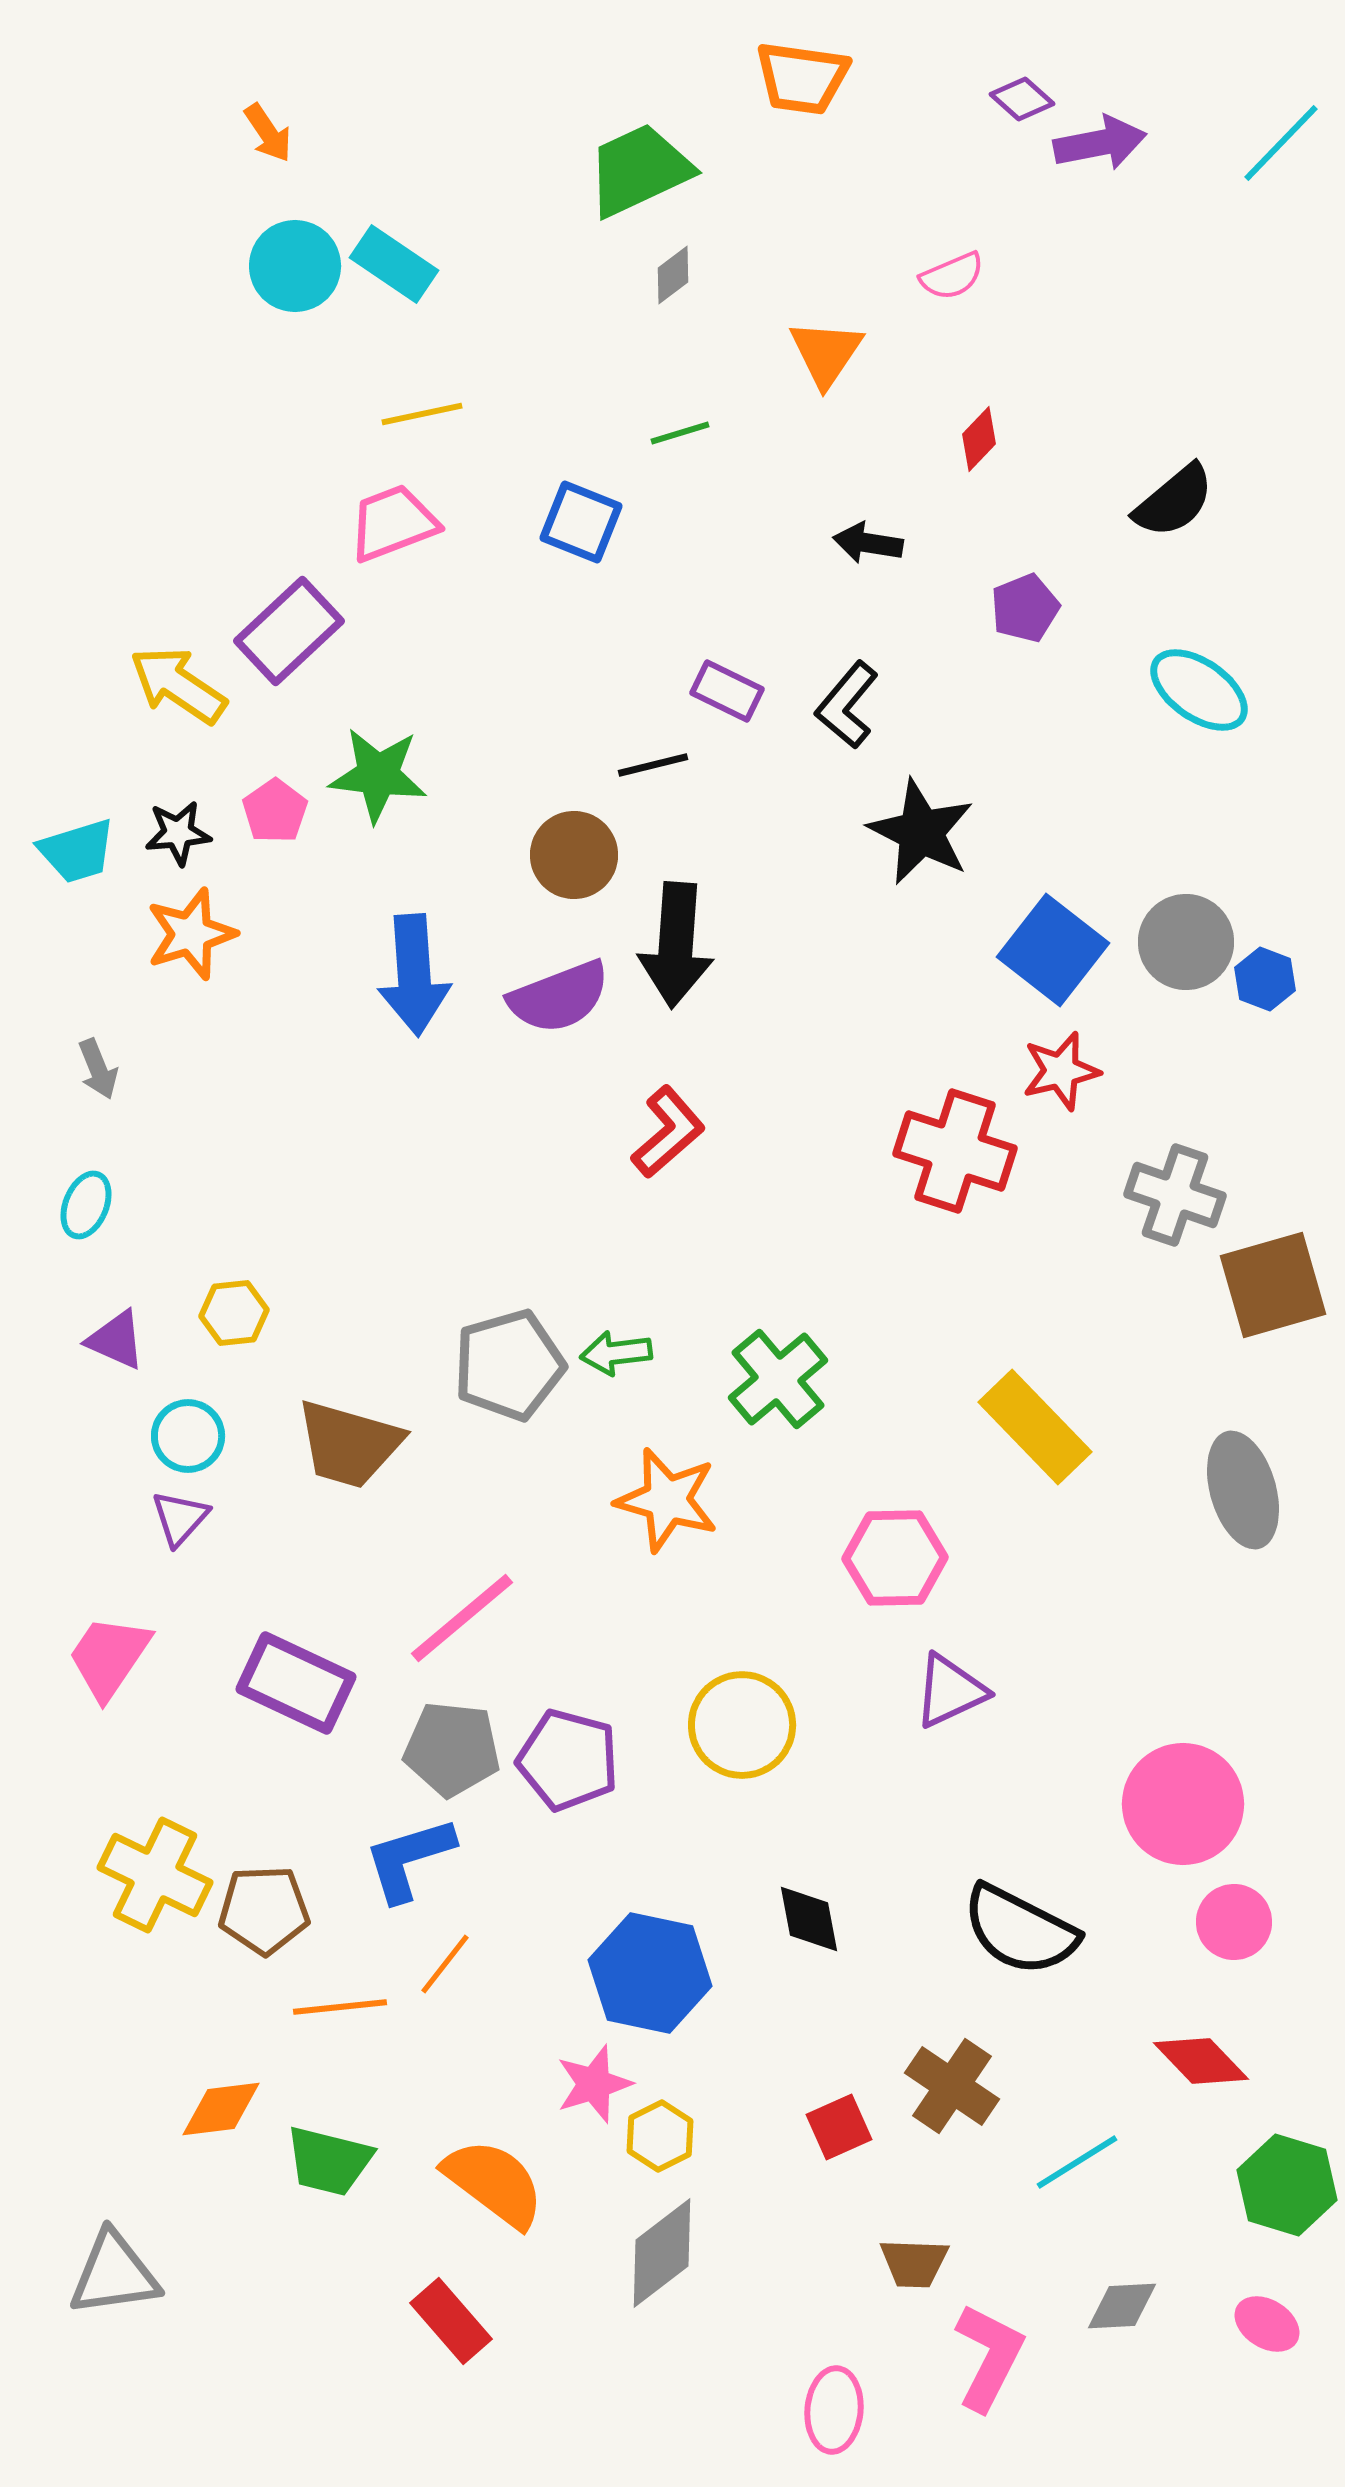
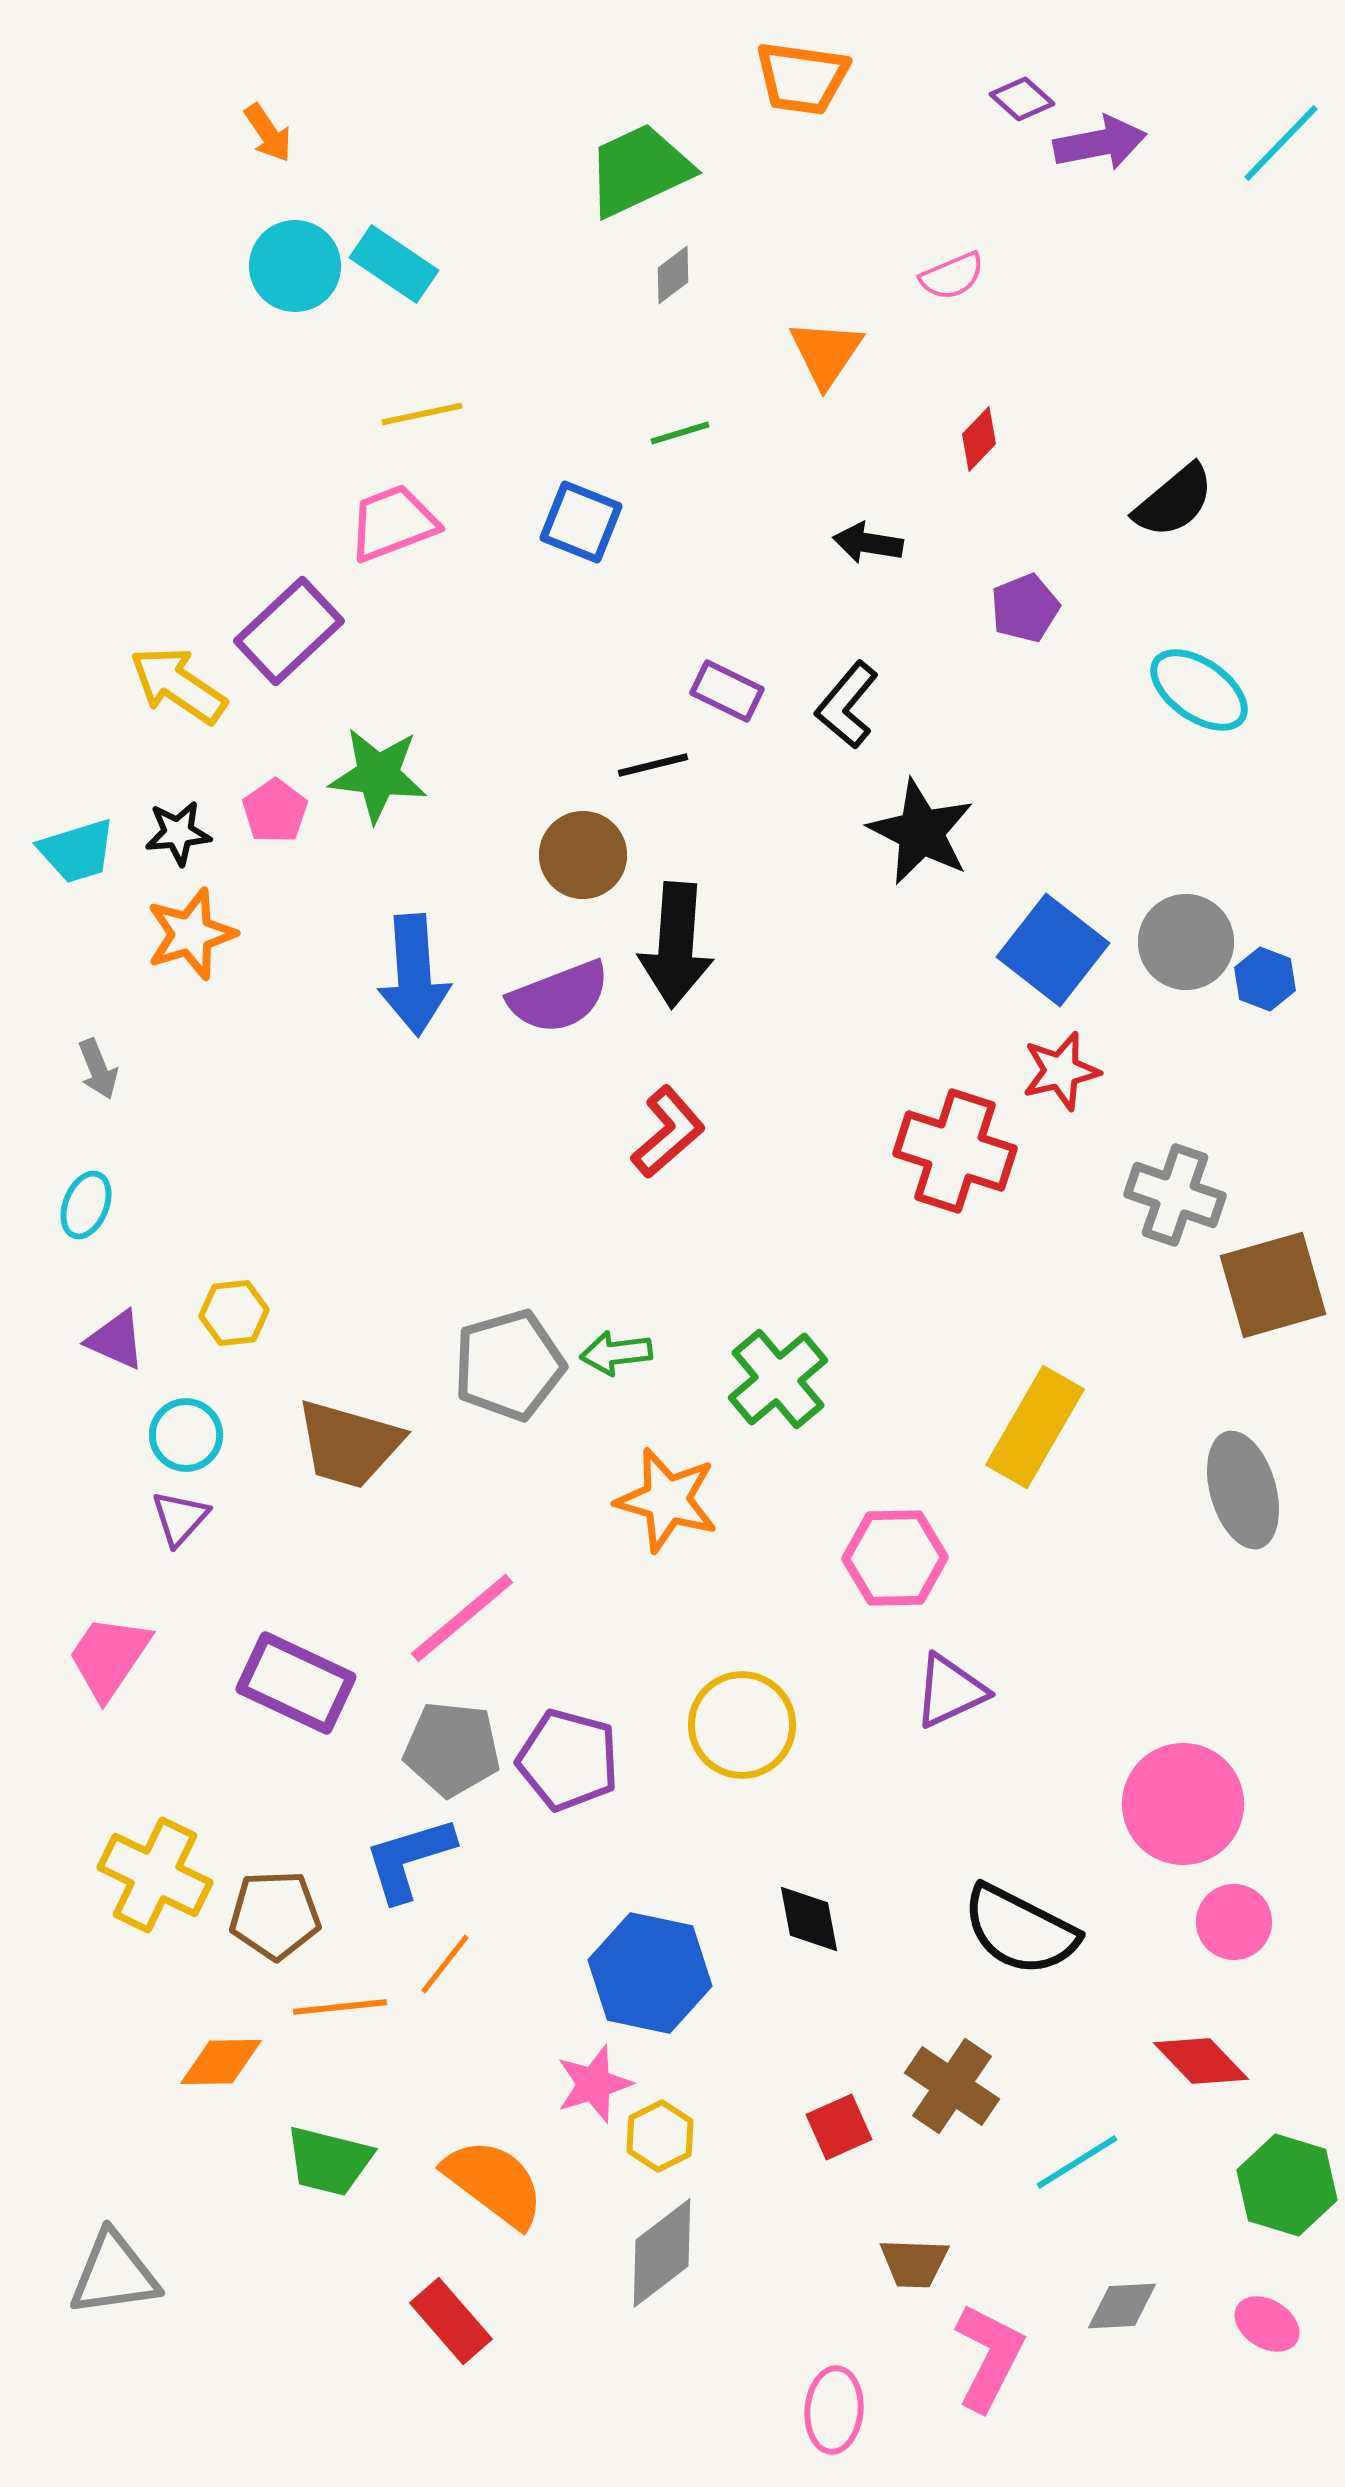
brown circle at (574, 855): moved 9 px right
yellow rectangle at (1035, 1427): rotated 74 degrees clockwise
cyan circle at (188, 1436): moved 2 px left, 1 px up
brown pentagon at (264, 1910): moved 11 px right, 5 px down
orange diamond at (221, 2109): moved 47 px up; rotated 6 degrees clockwise
